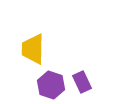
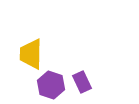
yellow trapezoid: moved 2 px left, 5 px down
